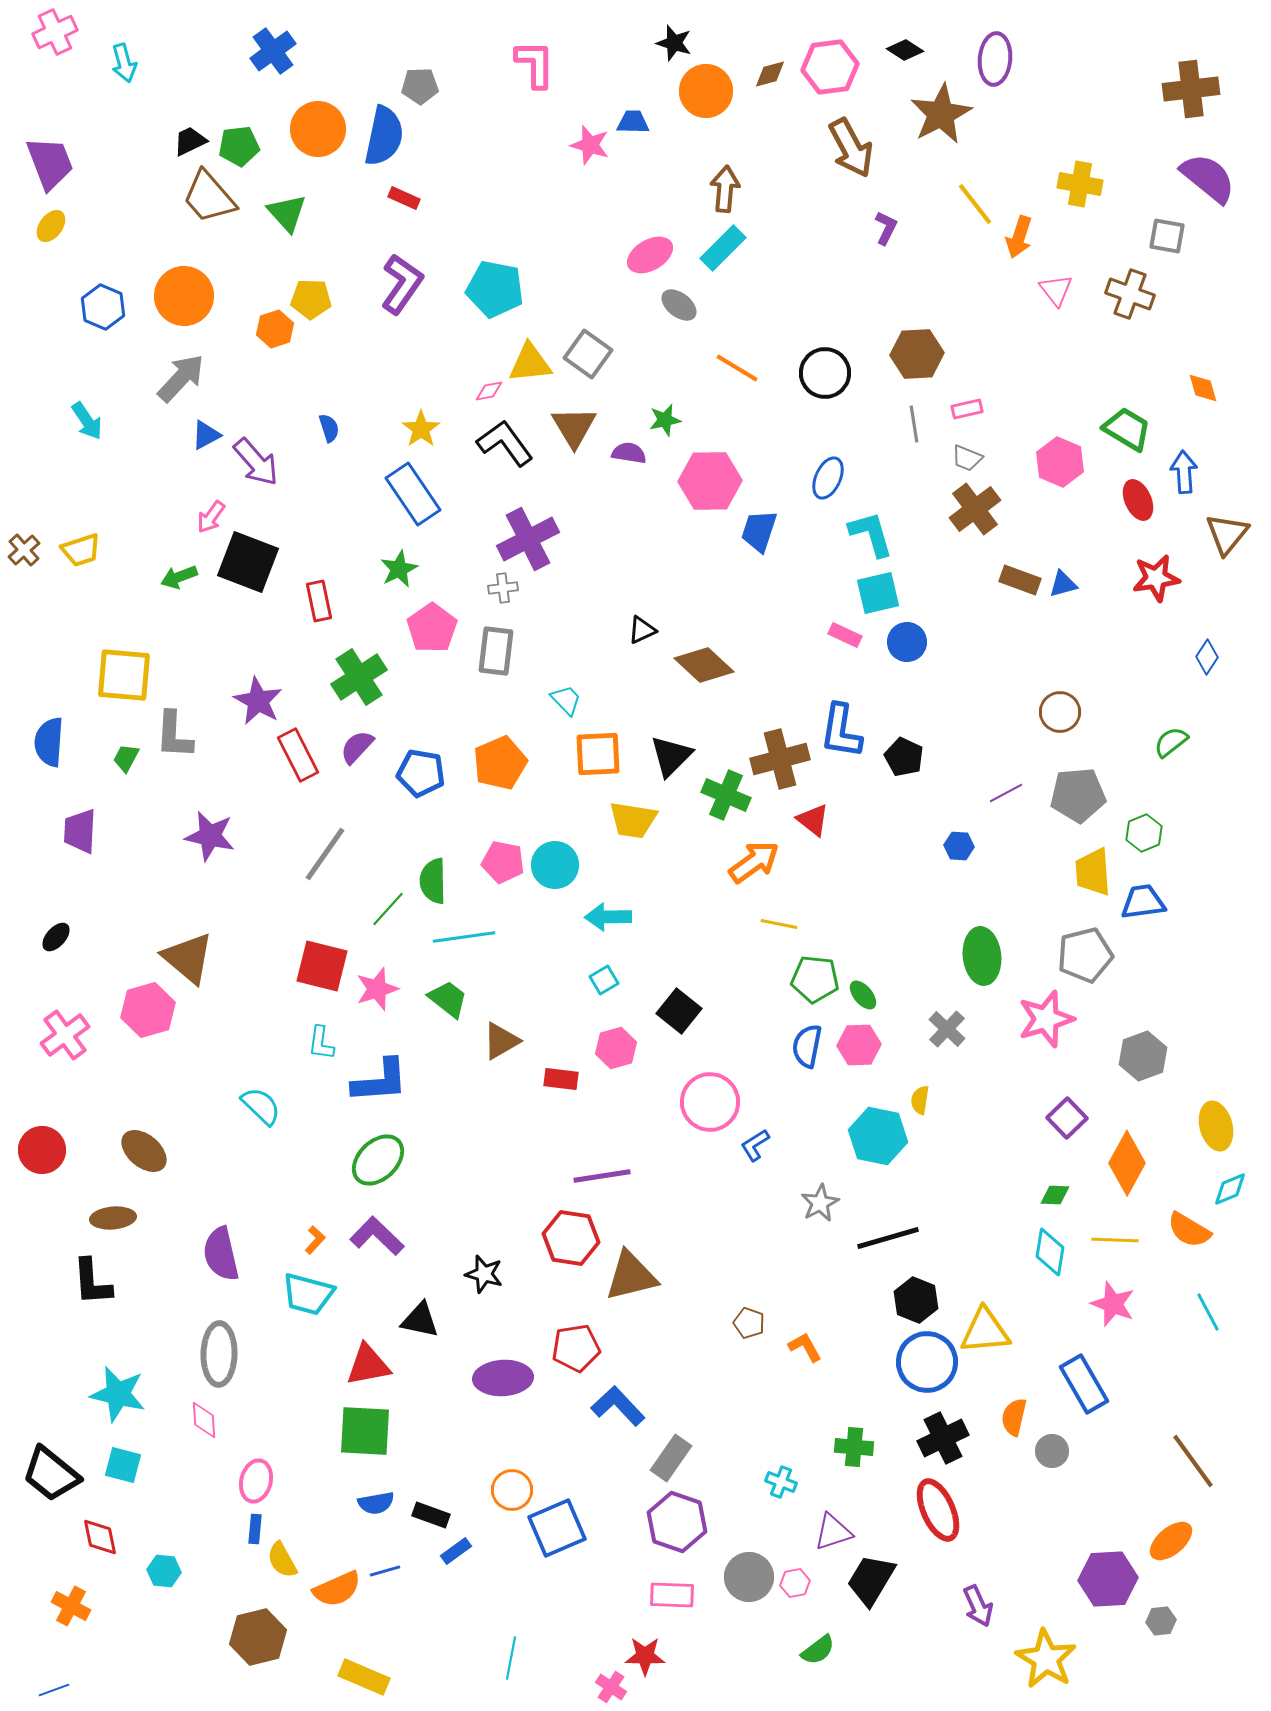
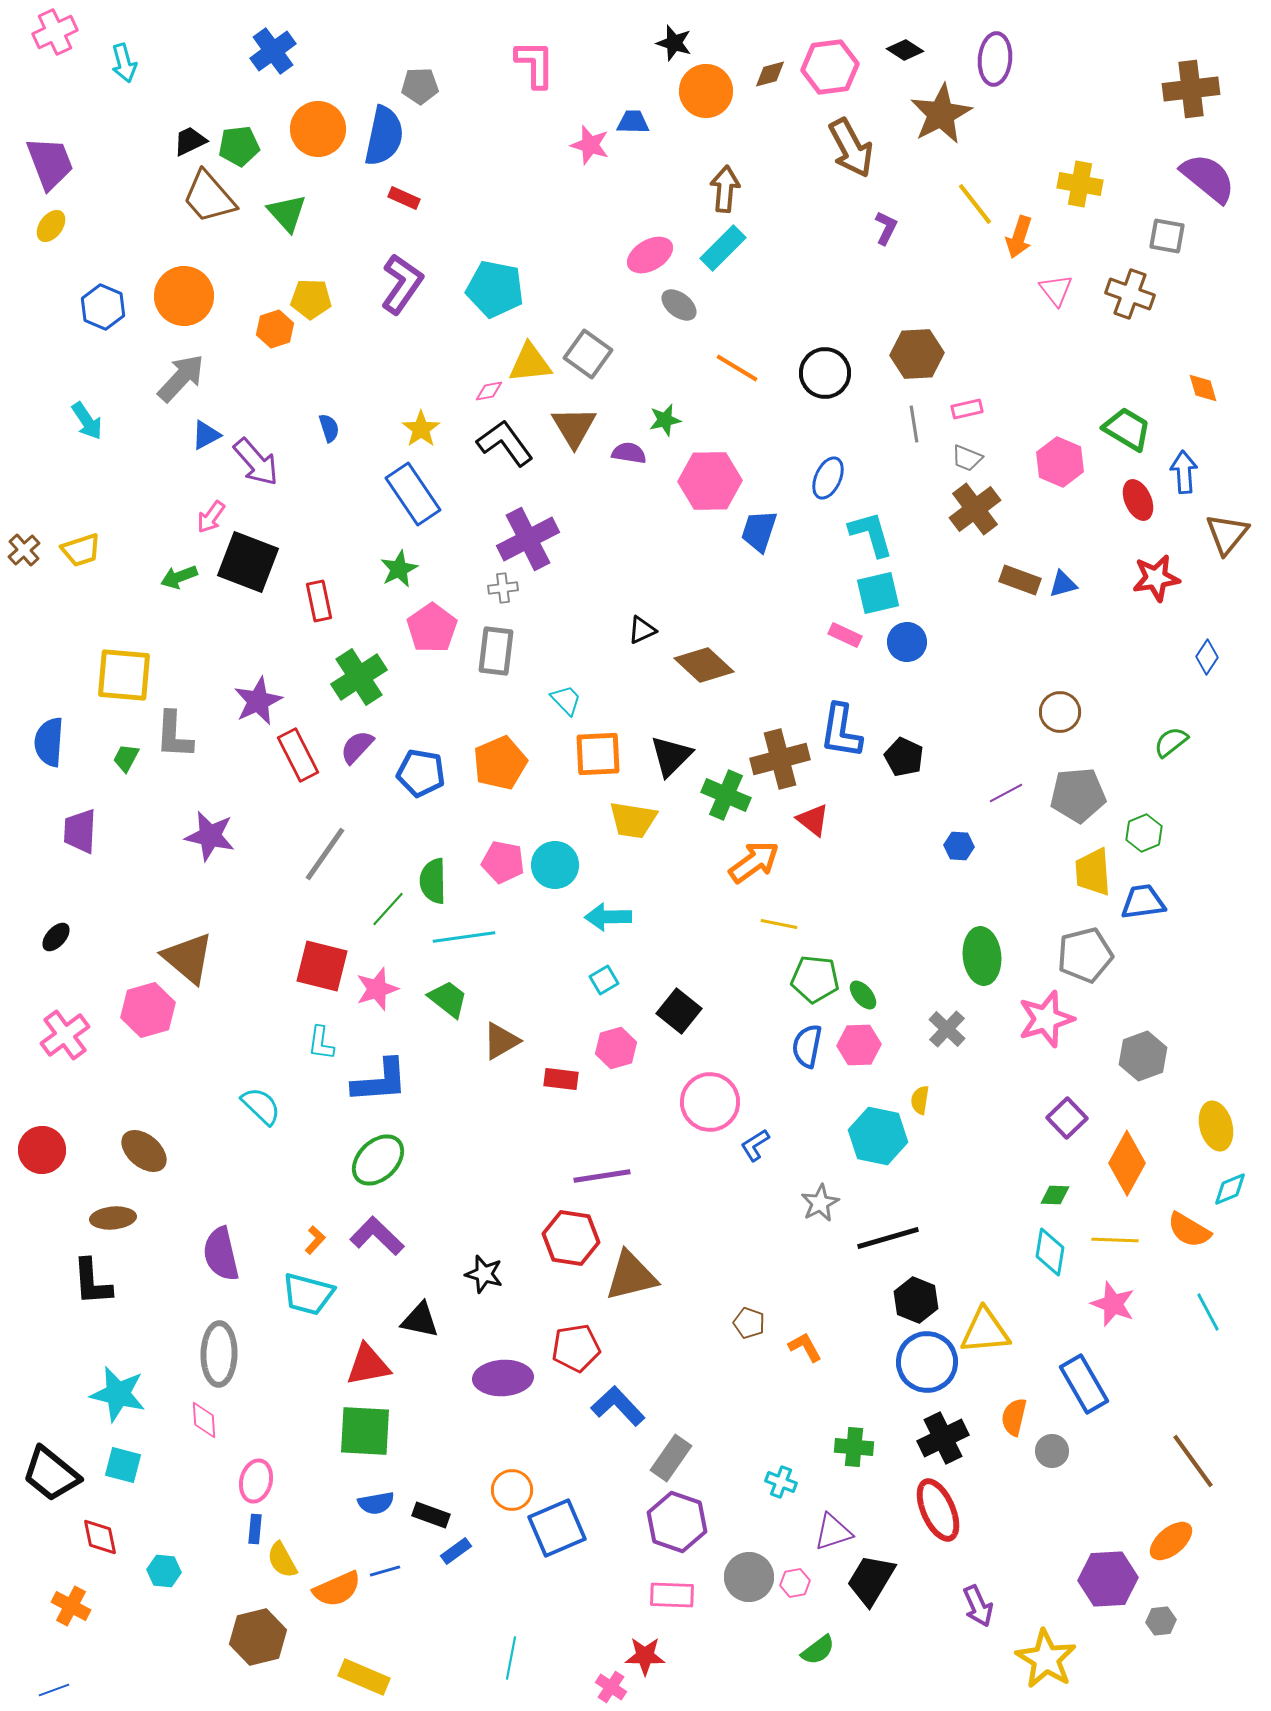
purple star at (258, 701): rotated 18 degrees clockwise
